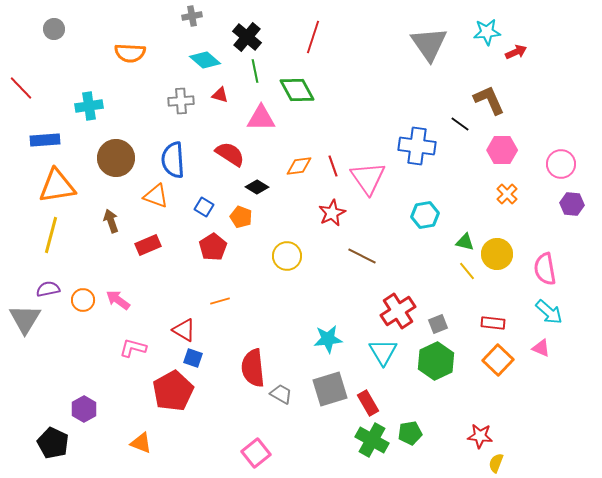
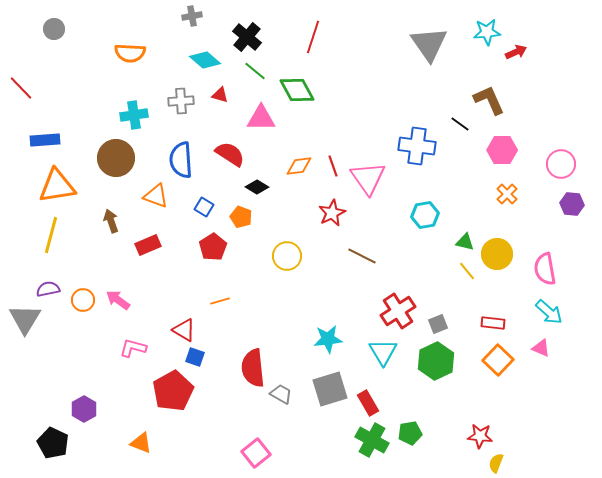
green line at (255, 71): rotated 40 degrees counterclockwise
cyan cross at (89, 106): moved 45 px right, 9 px down
blue semicircle at (173, 160): moved 8 px right
blue square at (193, 358): moved 2 px right, 1 px up
